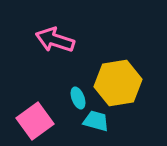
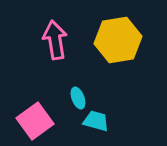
pink arrow: rotated 63 degrees clockwise
yellow hexagon: moved 43 px up
